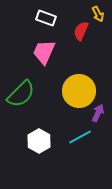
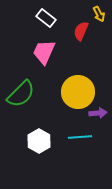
yellow arrow: moved 1 px right
white rectangle: rotated 18 degrees clockwise
yellow circle: moved 1 px left, 1 px down
purple arrow: rotated 60 degrees clockwise
cyan line: rotated 25 degrees clockwise
